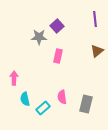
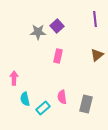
gray star: moved 1 px left, 5 px up
brown triangle: moved 4 px down
